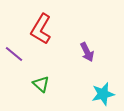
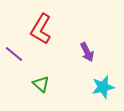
cyan star: moved 7 px up
